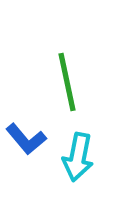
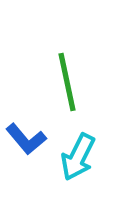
cyan arrow: rotated 15 degrees clockwise
